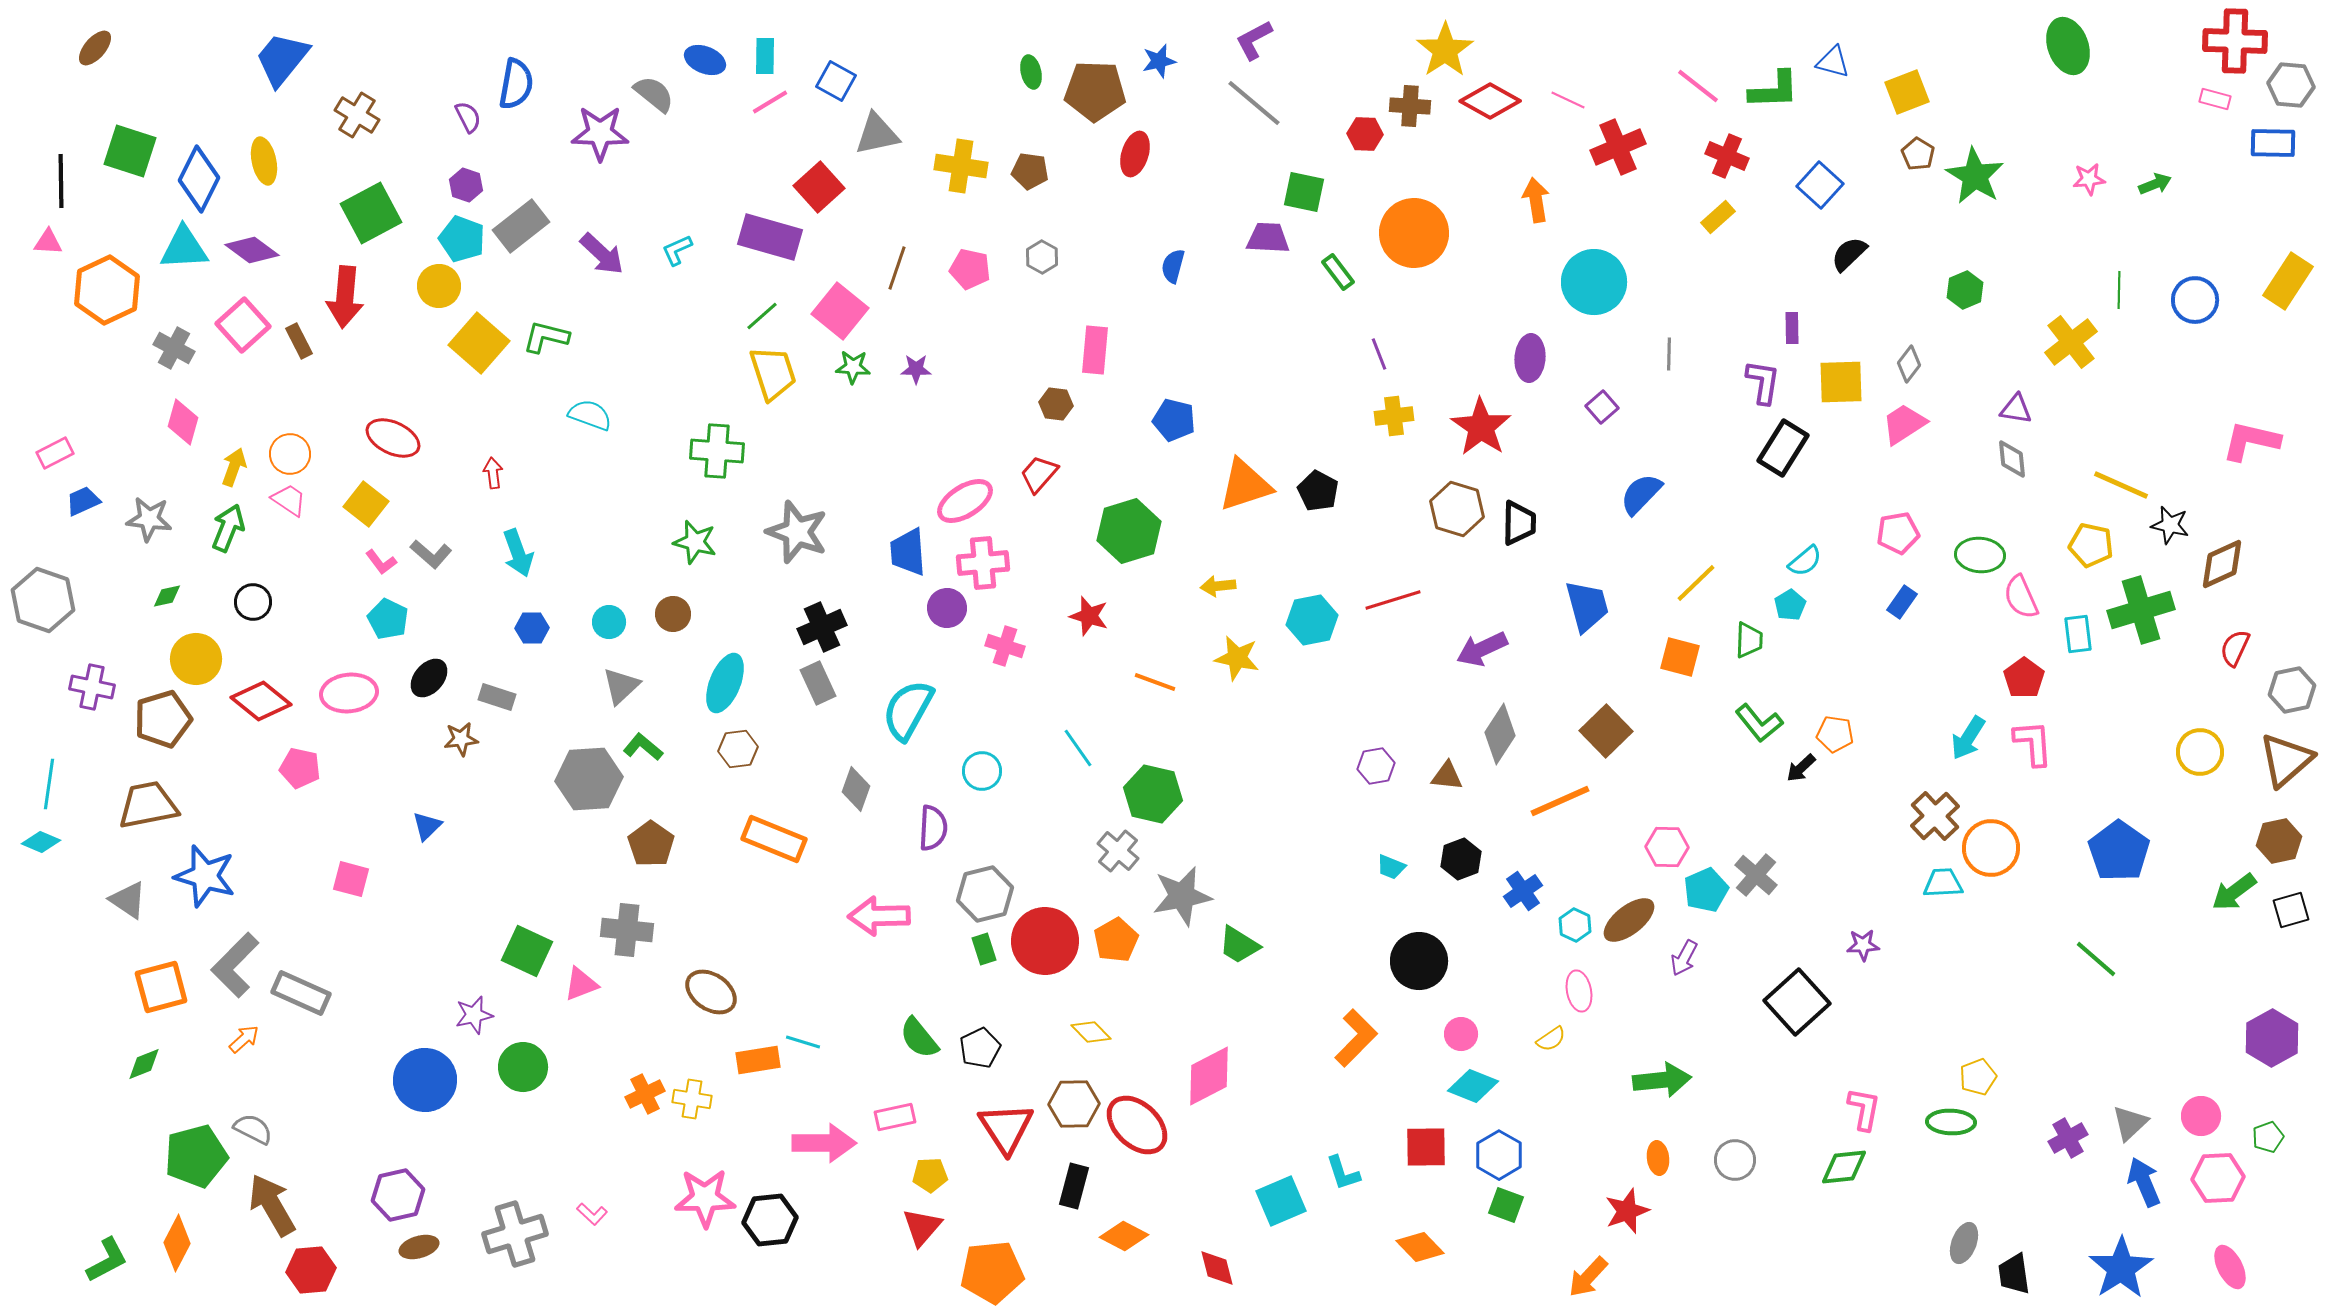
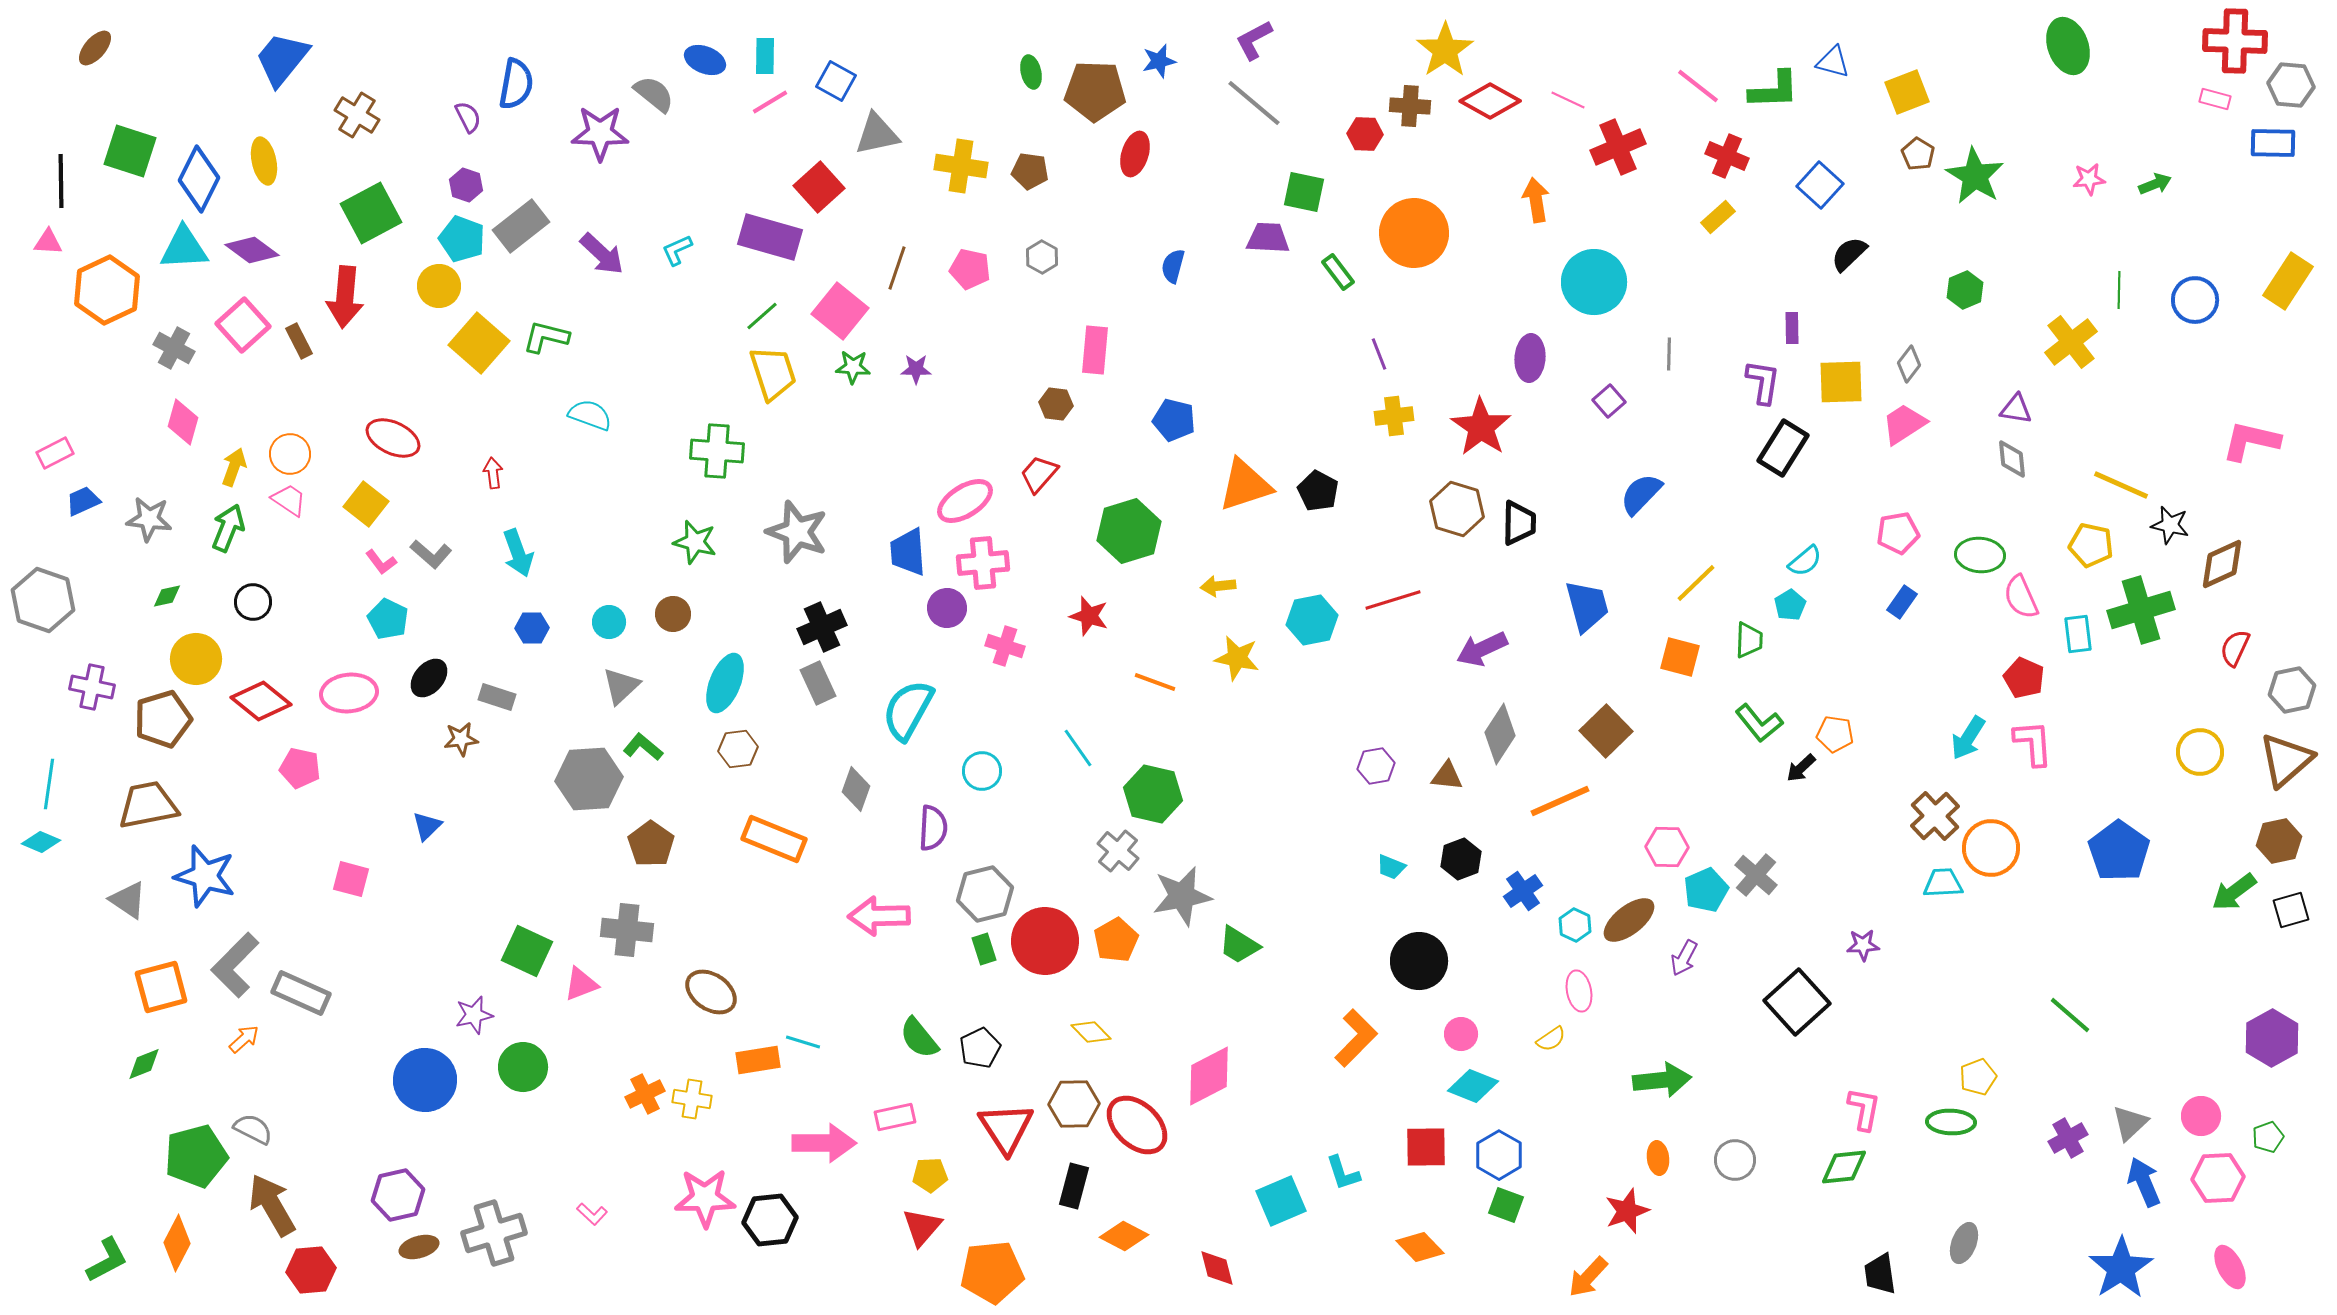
purple square at (1602, 407): moved 7 px right, 6 px up
red pentagon at (2024, 678): rotated 12 degrees counterclockwise
green line at (2096, 959): moved 26 px left, 56 px down
gray cross at (515, 1234): moved 21 px left, 1 px up
black trapezoid at (2014, 1274): moved 134 px left
